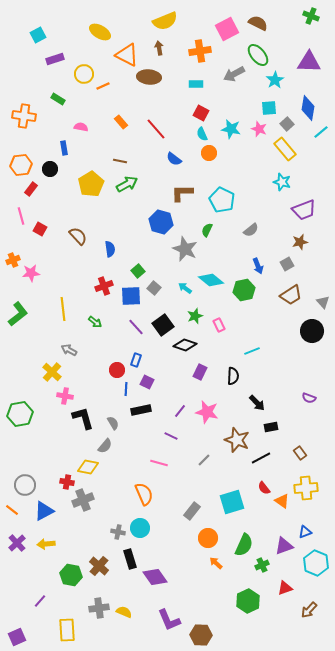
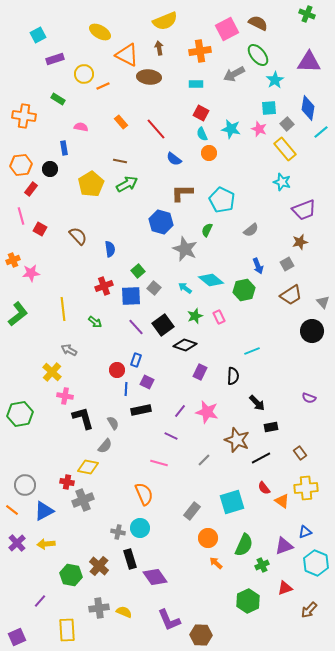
green cross at (311, 16): moved 4 px left, 2 px up
pink rectangle at (219, 325): moved 8 px up
